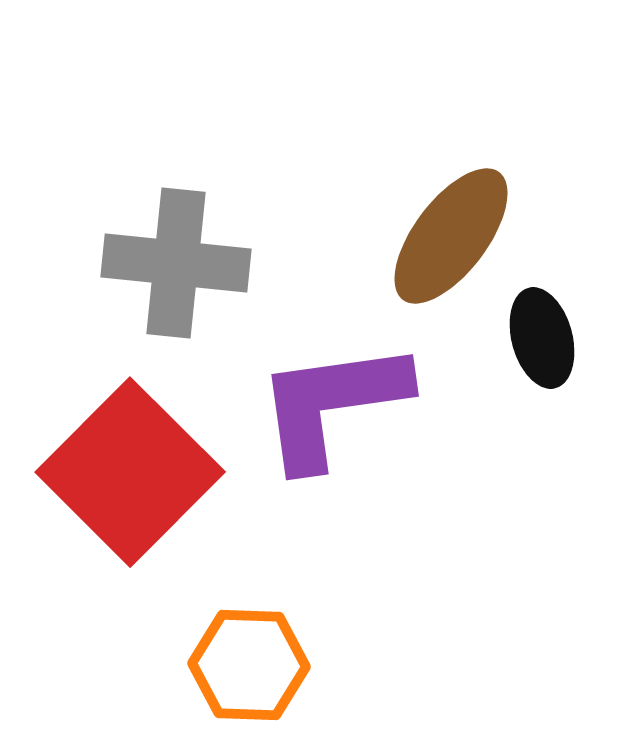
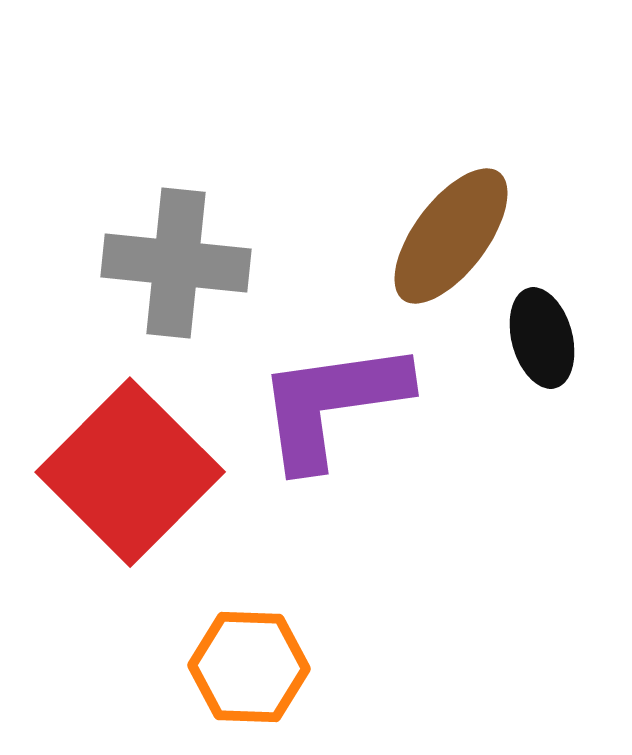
orange hexagon: moved 2 px down
